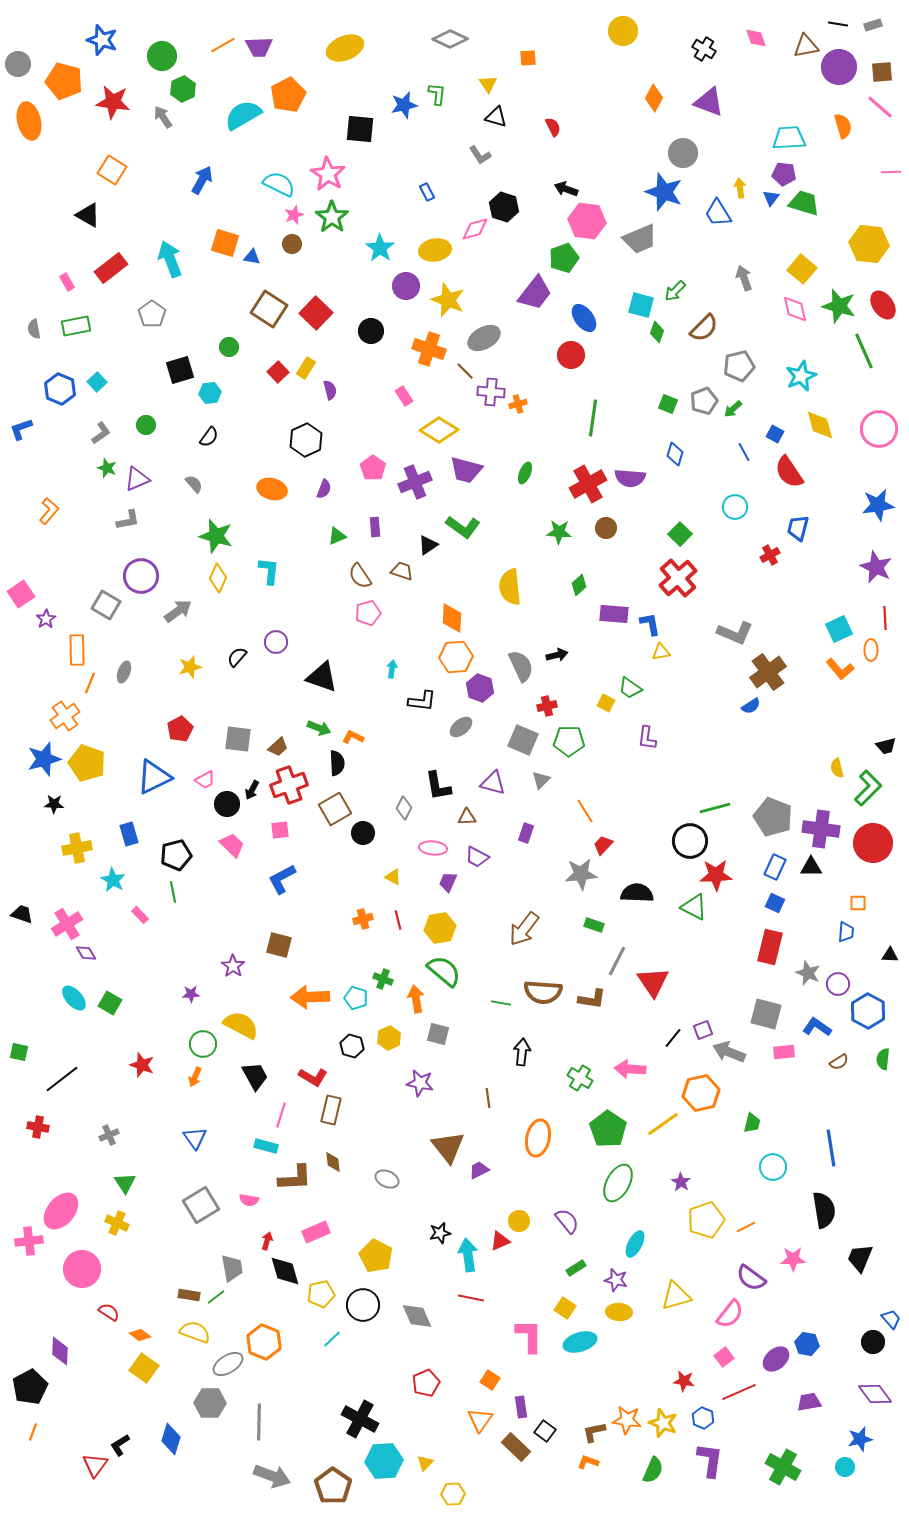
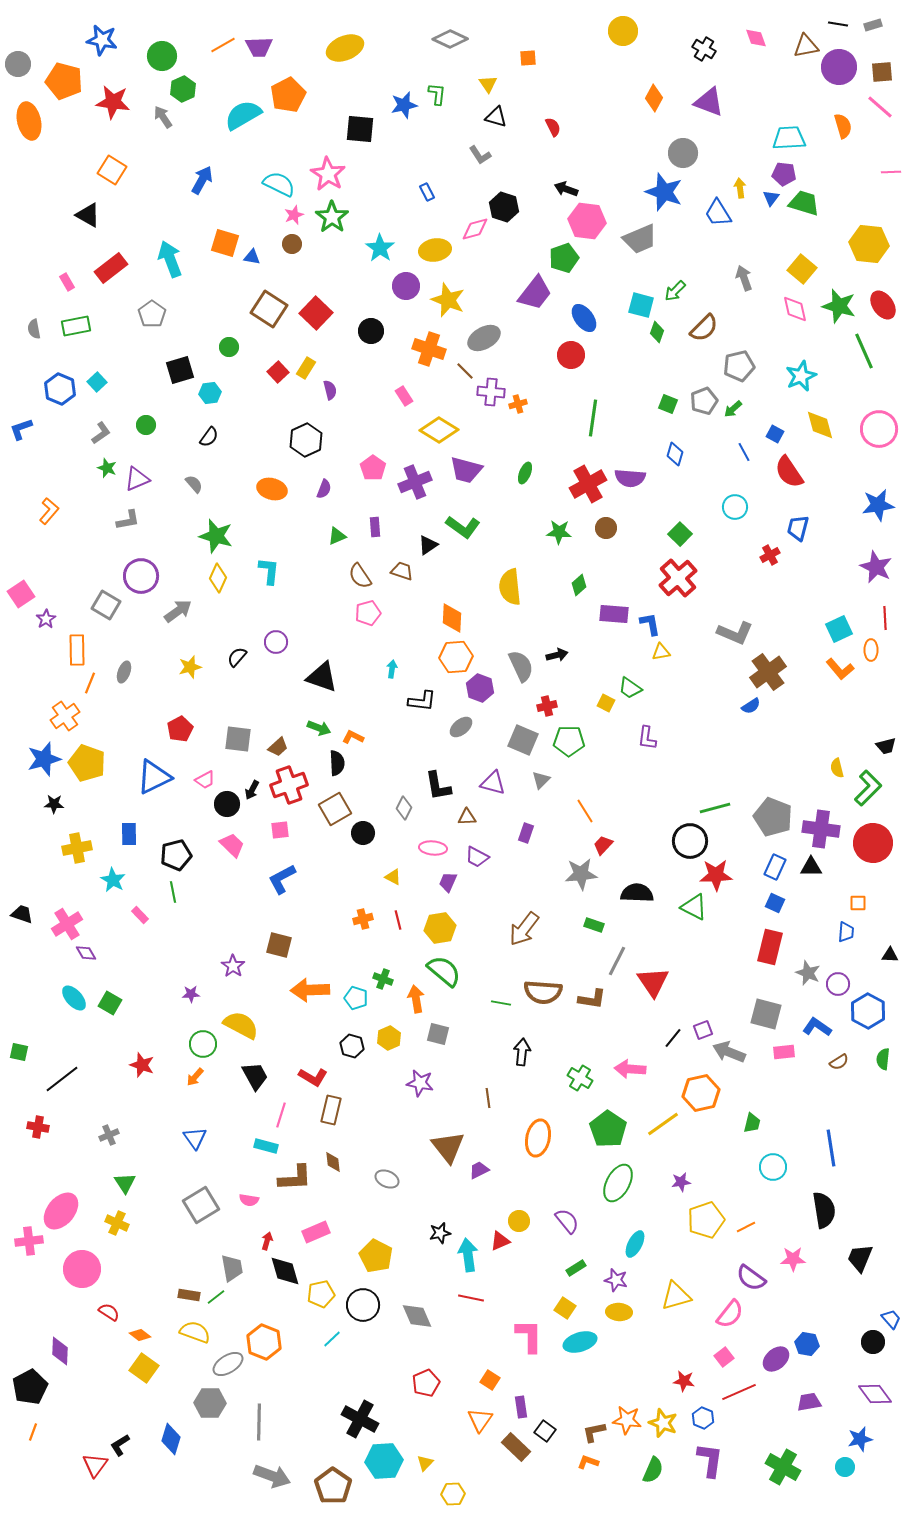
blue star at (102, 40): rotated 8 degrees counterclockwise
blue rectangle at (129, 834): rotated 15 degrees clockwise
orange arrow at (310, 997): moved 7 px up
orange arrow at (195, 1077): rotated 18 degrees clockwise
purple star at (681, 1182): rotated 30 degrees clockwise
